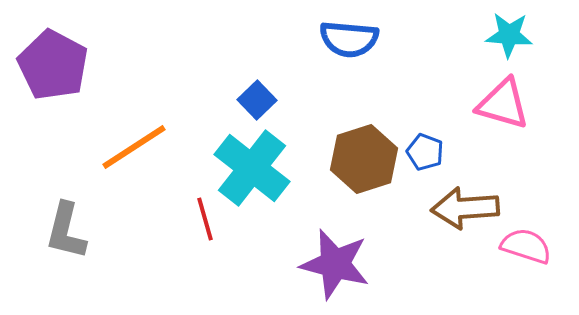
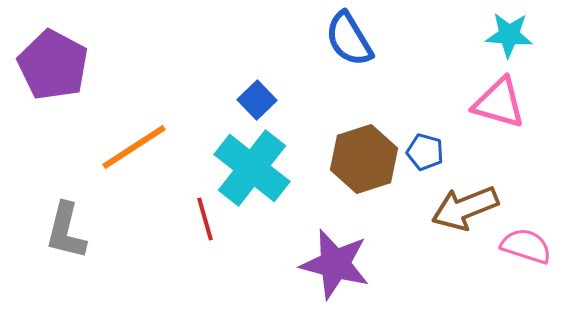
blue semicircle: rotated 54 degrees clockwise
pink triangle: moved 4 px left, 1 px up
blue pentagon: rotated 6 degrees counterclockwise
brown arrow: rotated 18 degrees counterclockwise
